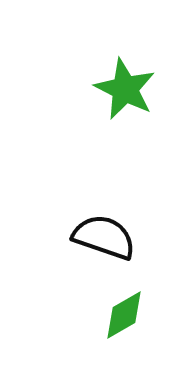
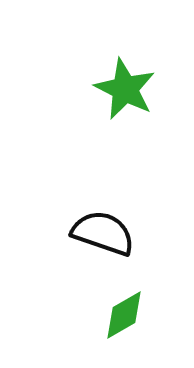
black semicircle: moved 1 px left, 4 px up
